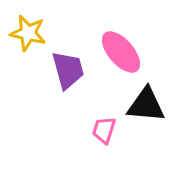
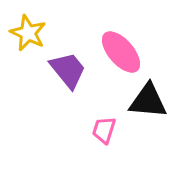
yellow star: rotated 12 degrees clockwise
purple trapezoid: rotated 24 degrees counterclockwise
black triangle: moved 2 px right, 4 px up
